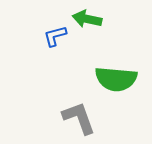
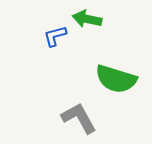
green semicircle: rotated 12 degrees clockwise
gray L-shape: rotated 9 degrees counterclockwise
